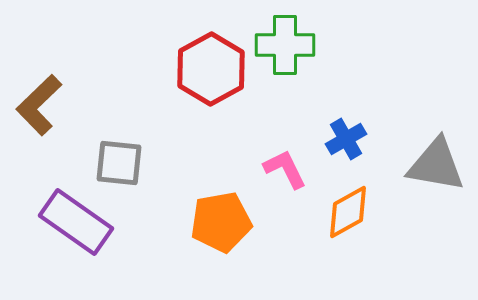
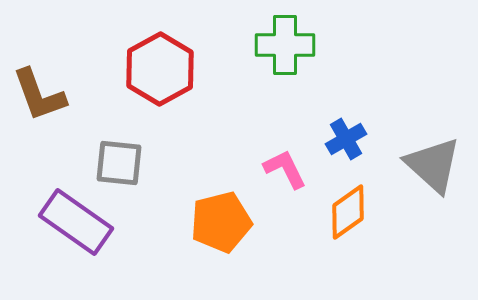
red hexagon: moved 51 px left
brown L-shape: moved 10 px up; rotated 66 degrees counterclockwise
gray triangle: moved 3 px left; rotated 32 degrees clockwise
orange diamond: rotated 6 degrees counterclockwise
orange pentagon: rotated 4 degrees counterclockwise
